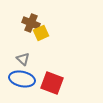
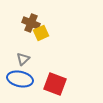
gray triangle: rotated 32 degrees clockwise
blue ellipse: moved 2 px left
red square: moved 3 px right, 1 px down
